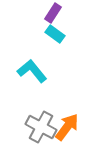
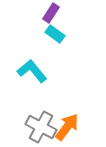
purple rectangle: moved 2 px left
